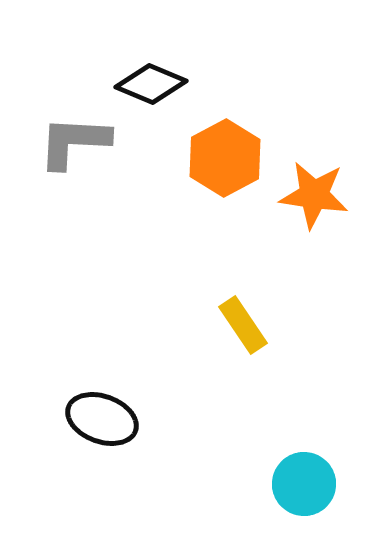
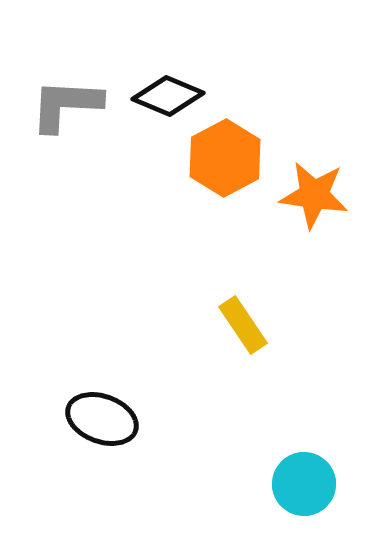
black diamond: moved 17 px right, 12 px down
gray L-shape: moved 8 px left, 37 px up
